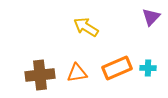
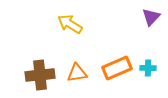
yellow arrow: moved 16 px left, 3 px up
